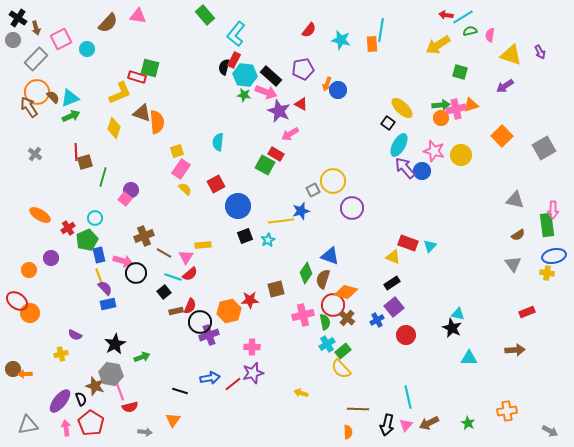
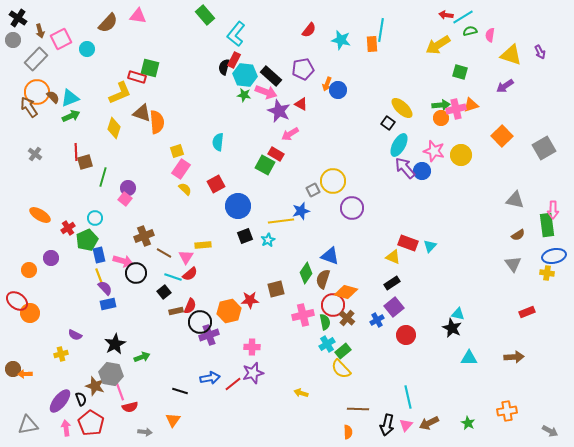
brown arrow at (36, 28): moved 4 px right, 3 px down
purple circle at (131, 190): moved 3 px left, 2 px up
brown arrow at (515, 350): moved 1 px left, 7 px down
